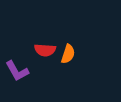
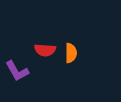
orange semicircle: moved 3 px right, 1 px up; rotated 18 degrees counterclockwise
